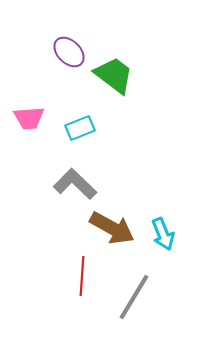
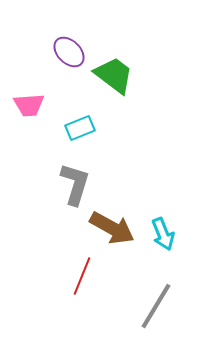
pink trapezoid: moved 13 px up
gray L-shape: rotated 63 degrees clockwise
red line: rotated 18 degrees clockwise
gray line: moved 22 px right, 9 px down
